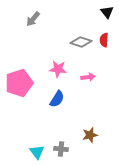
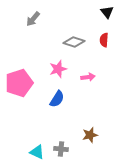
gray diamond: moved 7 px left
pink star: rotated 24 degrees counterclockwise
cyan triangle: rotated 28 degrees counterclockwise
